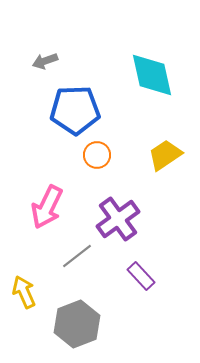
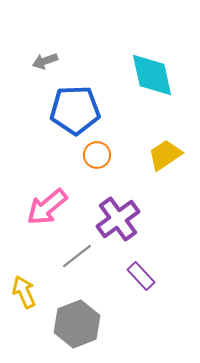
pink arrow: rotated 24 degrees clockwise
